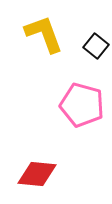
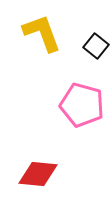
yellow L-shape: moved 2 px left, 1 px up
red diamond: moved 1 px right
